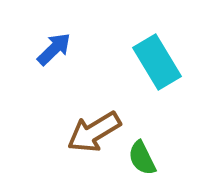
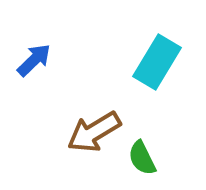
blue arrow: moved 20 px left, 11 px down
cyan rectangle: rotated 62 degrees clockwise
